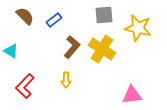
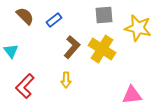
cyan triangle: rotated 21 degrees clockwise
